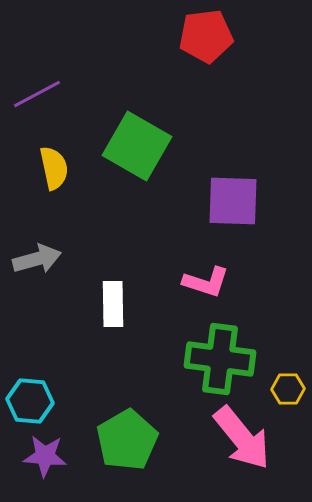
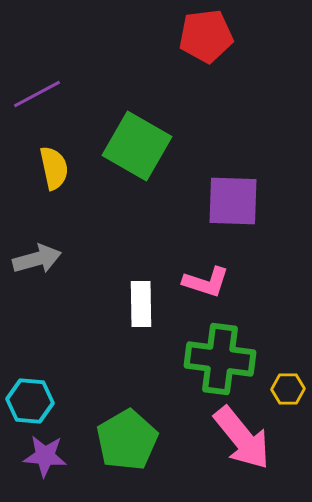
white rectangle: moved 28 px right
